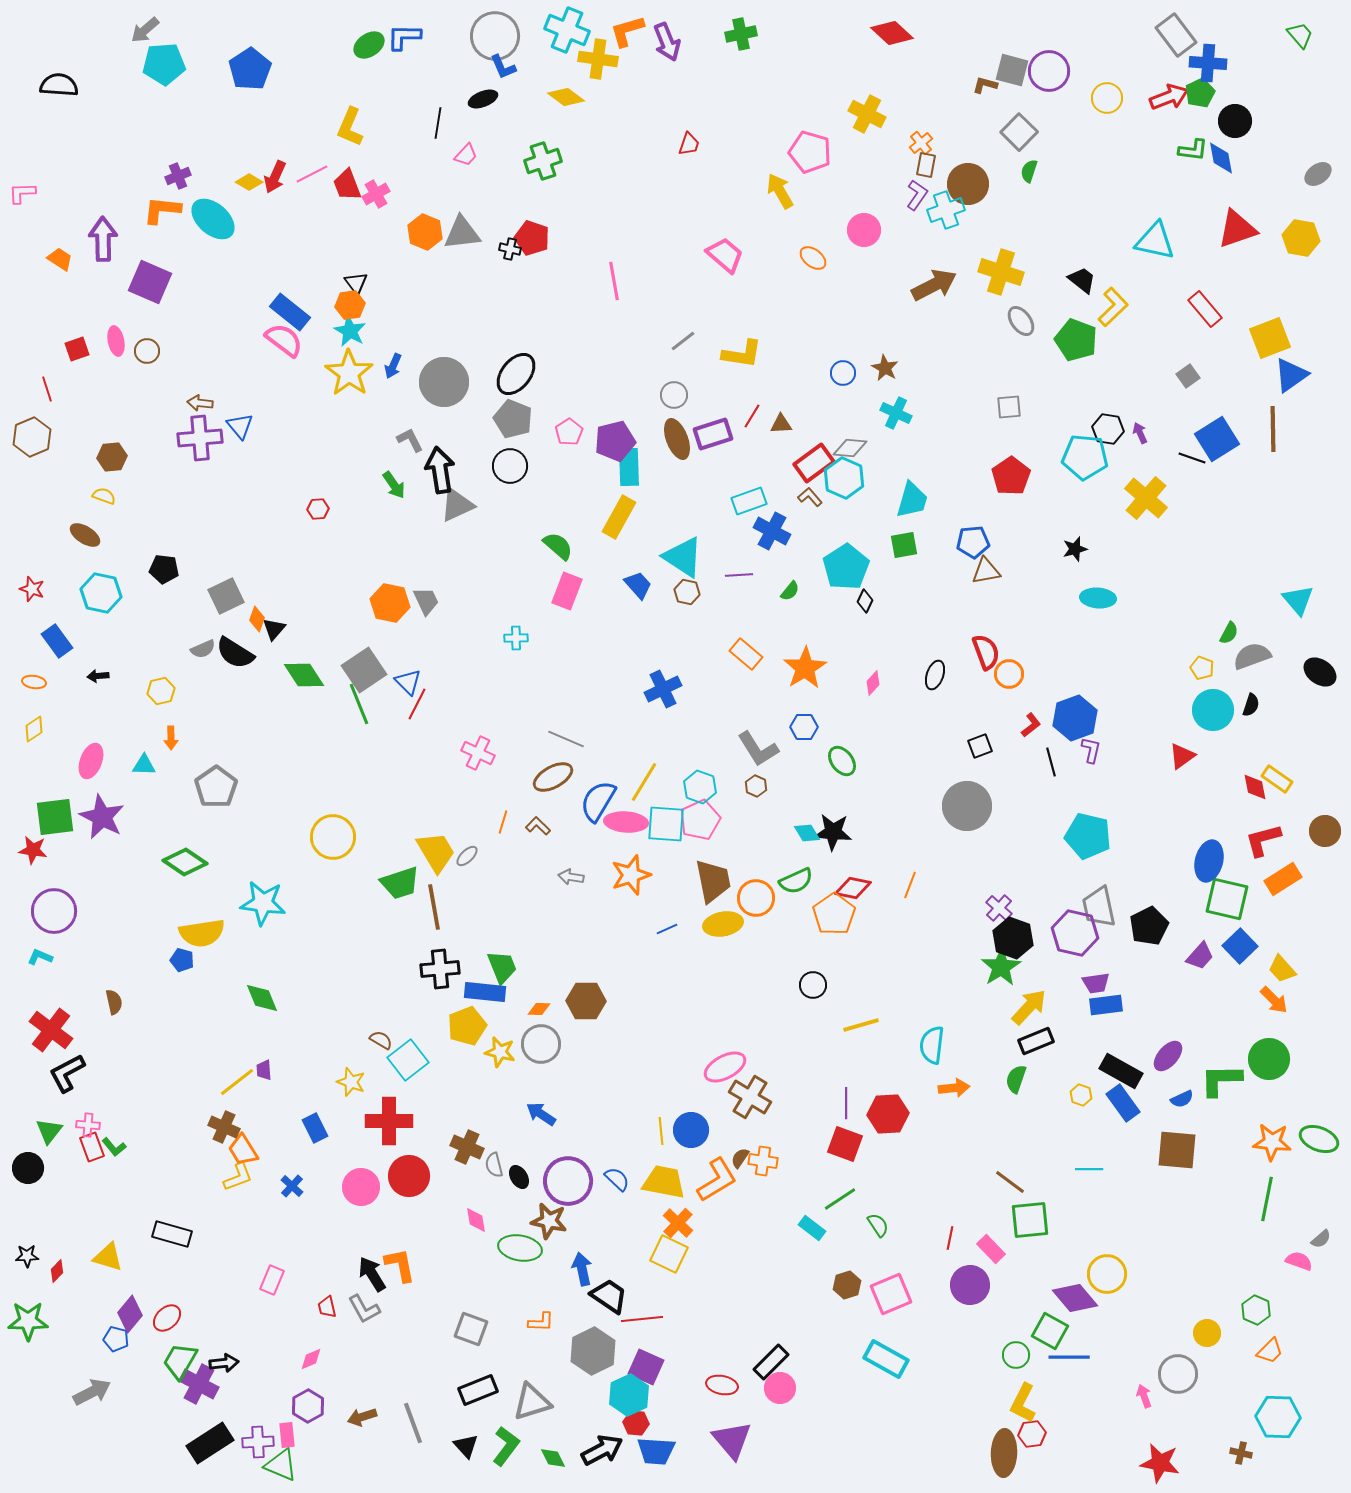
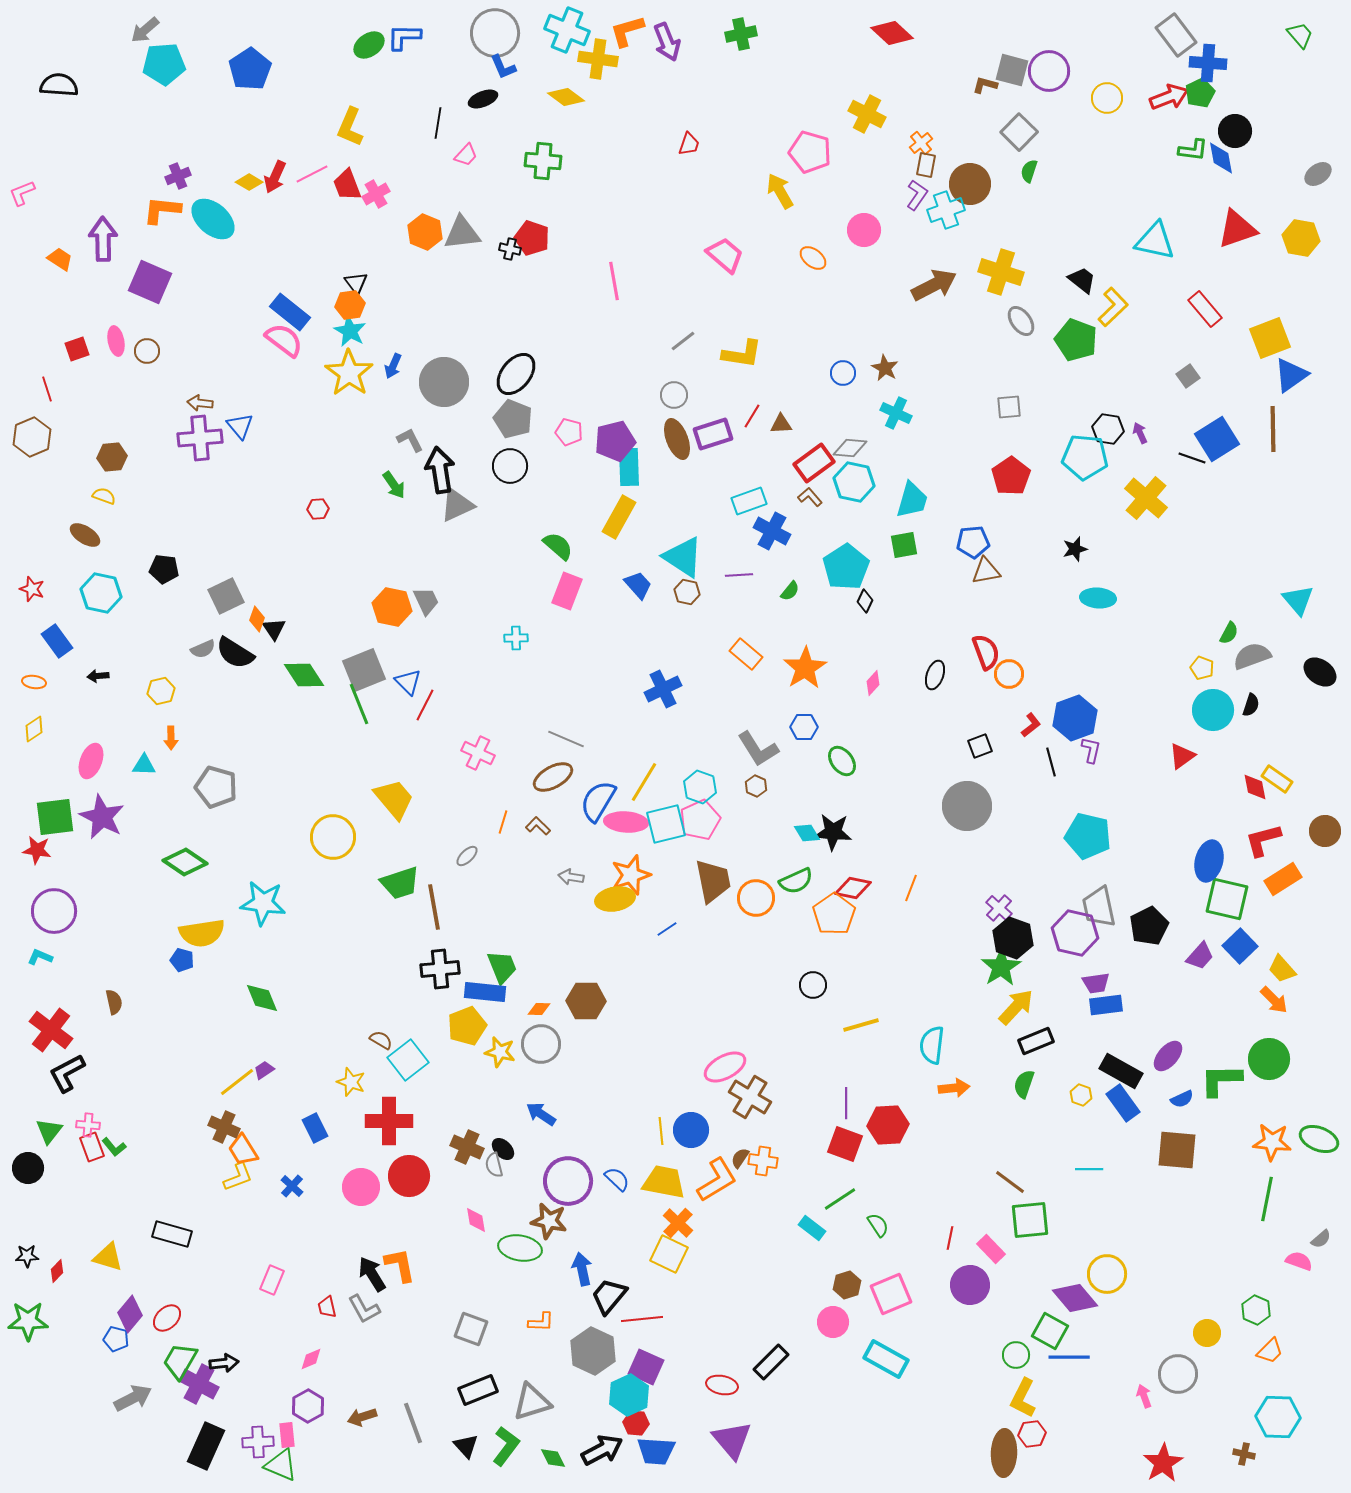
gray circle at (495, 36): moved 3 px up
black circle at (1235, 121): moved 10 px down
green cross at (543, 161): rotated 24 degrees clockwise
brown circle at (968, 184): moved 2 px right
pink L-shape at (22, 193): rotated 20 degrees counterclockwise
pink pentagon at (569, 432): rotated 24 degrees counterclockwise
cyan hexagon at (844, 478): moved 10 px right, 4 px down; rotated 12 degrees counterclockwise
orange hexagon at (390, 603): moved 2 px right, 4 px down
black triangle at (274, 629): rotated 15 degrees counterclockwise
gray square at (364, 670): rotated 12 degrees clockwise
red line at (417, 704): moved 8 px right, 1 px down
gray pentagon at (216, 787): rotated 21 degrees counterclockwise
cyan square at (666, 824): rotated 18 degrees counterclockwise
red star at (33, 850): moved 4 px right
yellow trapezoid at (436, 852): moved 42 px left, 53 px up; rotated 9 degrees counterclockwise
orange line at (910, 885): moved 1 px right, 3 px down
yellow ellipse at (723, 924): moved 108 px left, 25 px up
blue line at (667, 929): rotated 10 degrees counterclockwise
yellow arrow at (1029, 1007): moved 13 px left
purple trapezoid at (264, 1070): rotated 60 degrees clockwise
green semicircle at (1016, 1079): moved 8 px right, 5 px down
red hexagon at (888, 1114): moved 11 px down
black ellipse at (519, 1177): moved 16 px left, 28 px up; rotated 15 degrees counterclockwise
black trapezoid at (609, 1296): rotated 84 degrees counterclockwise
gray hexagon at (593, 1351): rotated 9 degrees counterclockwise
pink circle at (780, 1388): moved 53 px right, 66 px up
gray arrow at (92, 1392): moved 41 px right, 6 px down
yellow L-shape at (1023, 1403): moved 5 px up
black rectangle at (210, 1443): moved 4 px left, 3 px down; rotated 33 degrees counterclockwise
brown cross at (1241, 1453): moved 3 px right, 1 px down
red star at (1160, 1463): moved 3 px right; rotated 30 degrees clockwise
